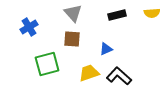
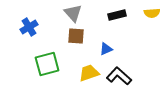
brown square: moved 4 px right, 3 px up
